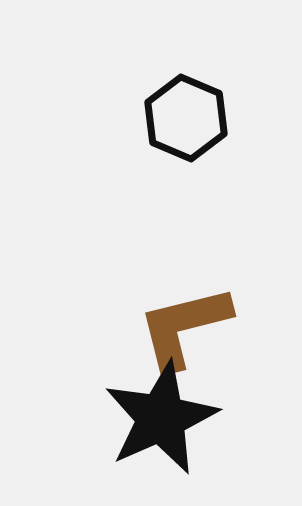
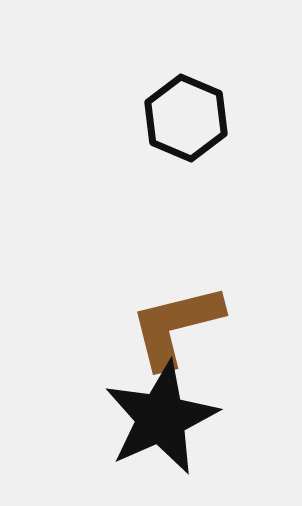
brown L-shape: moved 8 px left, 1 px up
